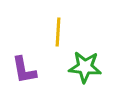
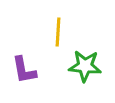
green star: moved 1 px up
